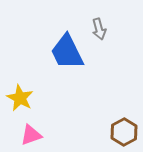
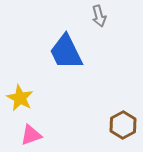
gray arrow: moved 13 px up
blue trapezoid: moved 1 px left
brown hexagon: moved 1 px left, 7 px up
